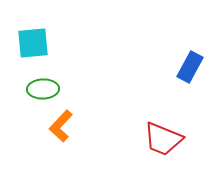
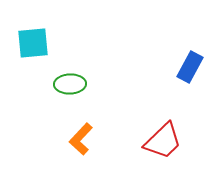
green ellipse: moved 27 px right, 5 px up
orange L-shape: moved 20 px right, 13 px down
red trapezoid: moved 2 px down; rotated 66 degrees counterclockwise
